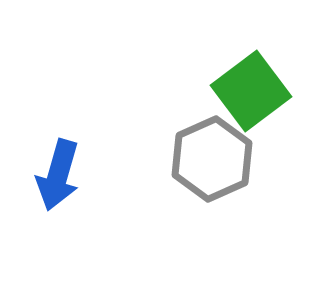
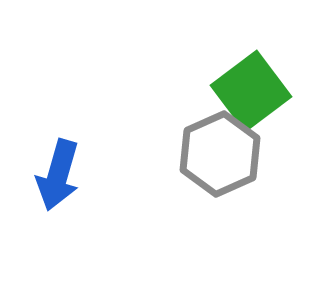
gray hexagon: moved 8 px right, 5 px up
